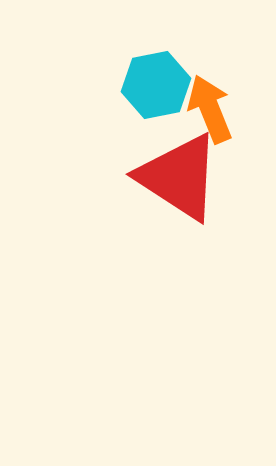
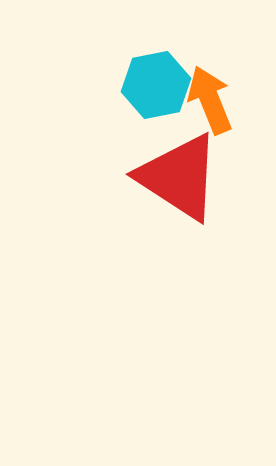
orange arrow: moved 9 px up
